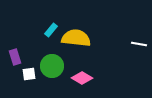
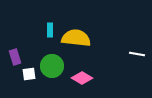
cyan rectangle: moved 1 px left; rotated 40 degrees counterclockwise
white line: moved 2 px left, 10 px down
